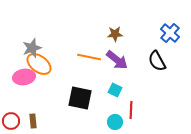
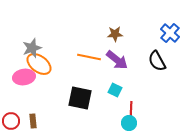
cyan circle: moved 14 px right, 1 px down
